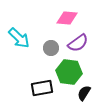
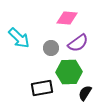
green hexagon: rotated 10 degrees counterclockwise
black semicircle: moved 1 px right
